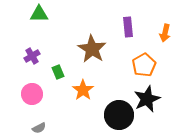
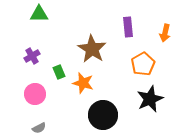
orange pentagon: moved 1 px left, 1 px up
green rectangle: moved 1 px right
orange star: moved 7 px up; rotated 20 degrees counterclockwise
pink circle: moved 3 px right
black star: moved 3 px right
black circle: moved 16 px left
